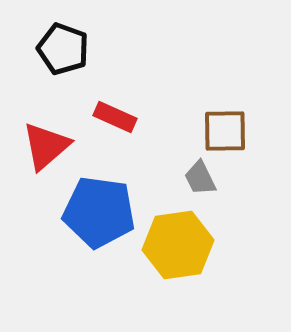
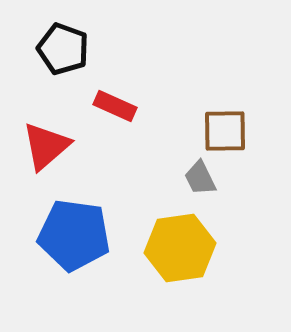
red rectangle: moved 11 px up
blue pentagon: moved 25 px left, 23 px down
yellow hexagon: moved 2 px right, 3 px down
